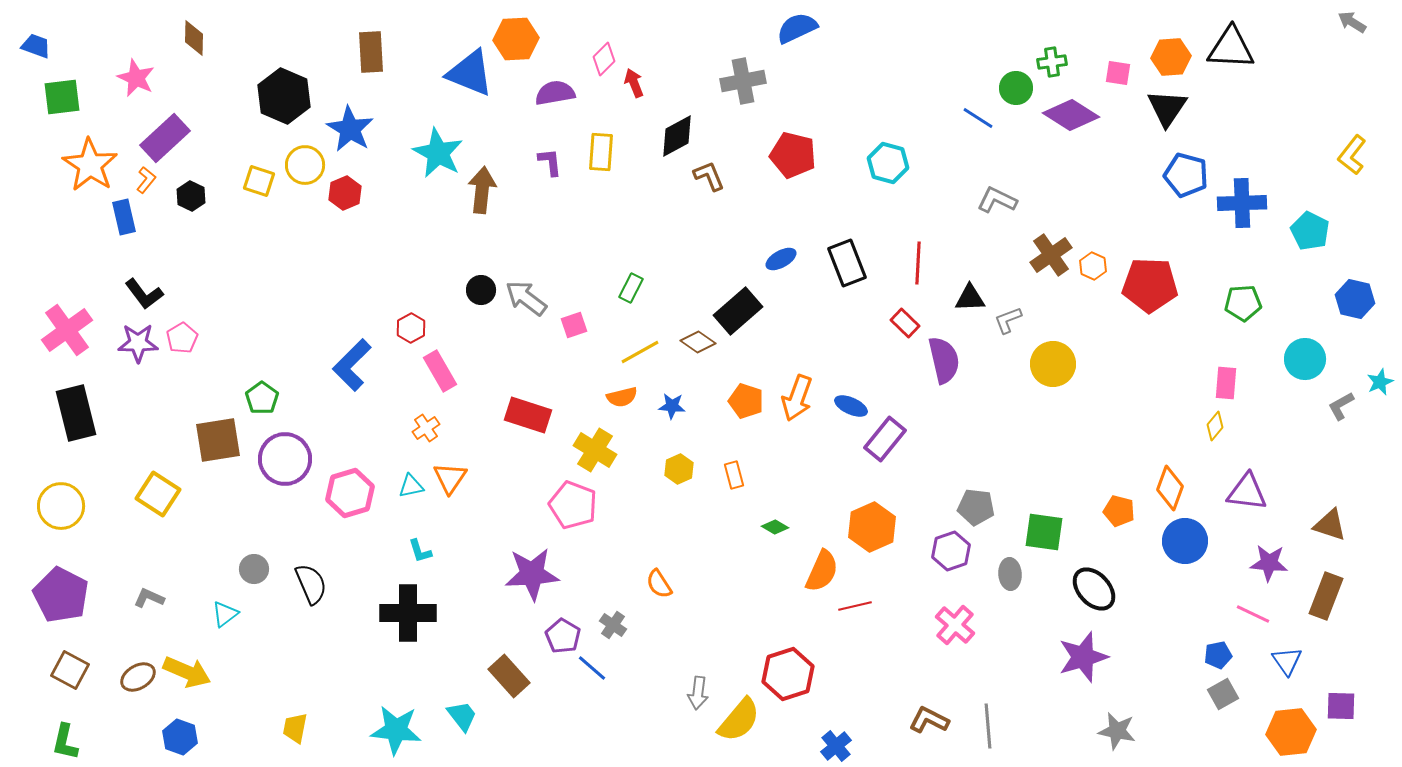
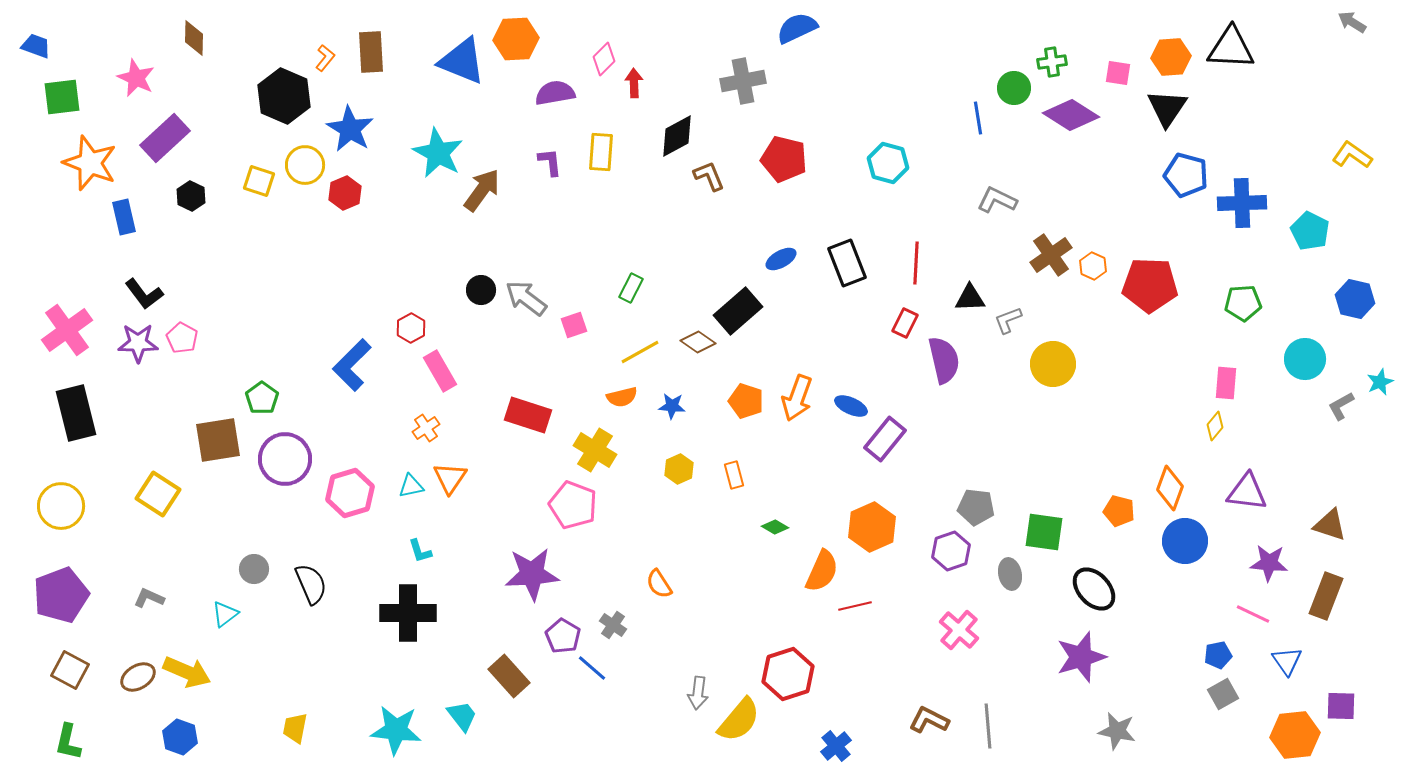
blue triangle at (470, 73): moved 8 px left, 12 px up
red arrow at (634, 83): rotated 20 degrees clockwise
green circle at (1016, 88): moved 2 px left
blue line at (978, 118): rotated 48 degrees clockwise
red pentagon at (793, 155): moved 9 px left, 4 px down
yellow L-shape at (1352, 155): rotated 87 degrees clockwise
orange star at (90, 165): moved 2 px up; rotated 12 degrees counterclockwise
orange L-shape at (146, 180): moved 179 px right, 122 px up
brown arrow at (482, 190): rotated 30 degrees clockwise
red line at (918, 263): moved 2 px left
red rectangle at (905, 323): rotated 72 degrees clockwise
pink pentagon at (182, 338): rotated 12 degrees counterclockwise
gray ellipse at (1010, 574): rotated 8 degrees counterclockwise
purple pentagon at (61, 595): rotated 24 degrees clockwise
pink cross at (955, 625): moved 4 px right, 5 px down
purple star at (1083, 657): moved 2 px left
orange hexagon at (1291, 732): moved 4 px right, 3 px down
green L-shape at (65, 742): moved 3 px right
